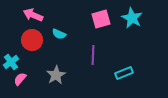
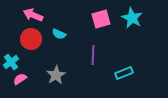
red circle: moved 1 px left, 1 px up
pink semicircle: rotated 16 degrees clockwise
